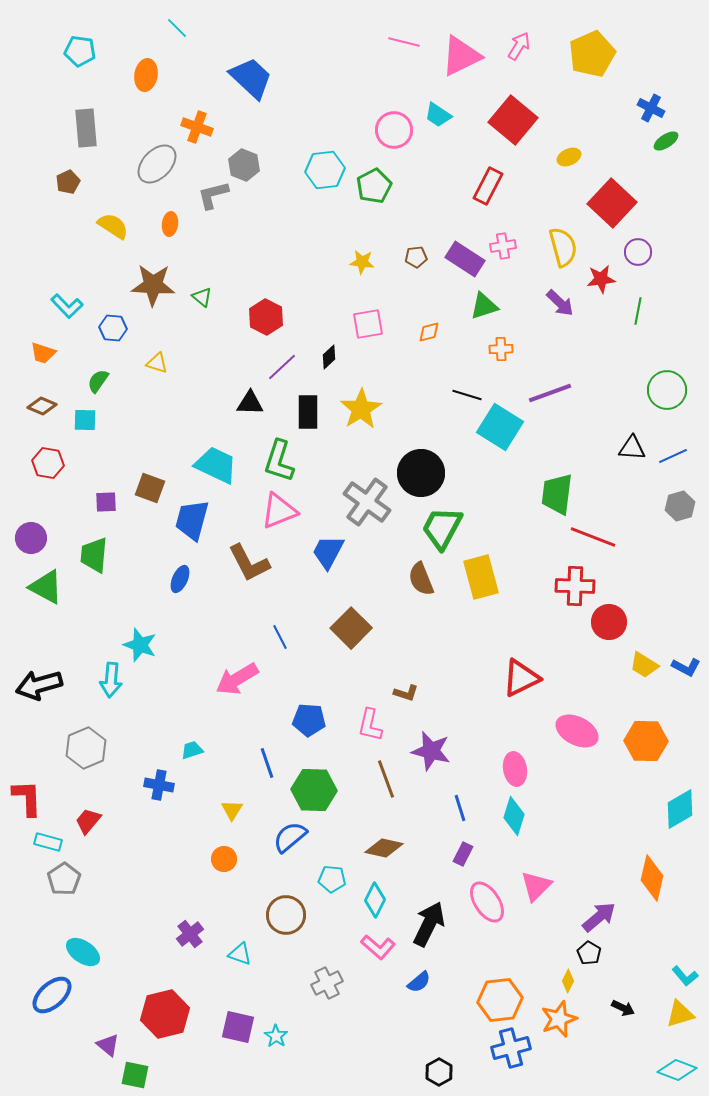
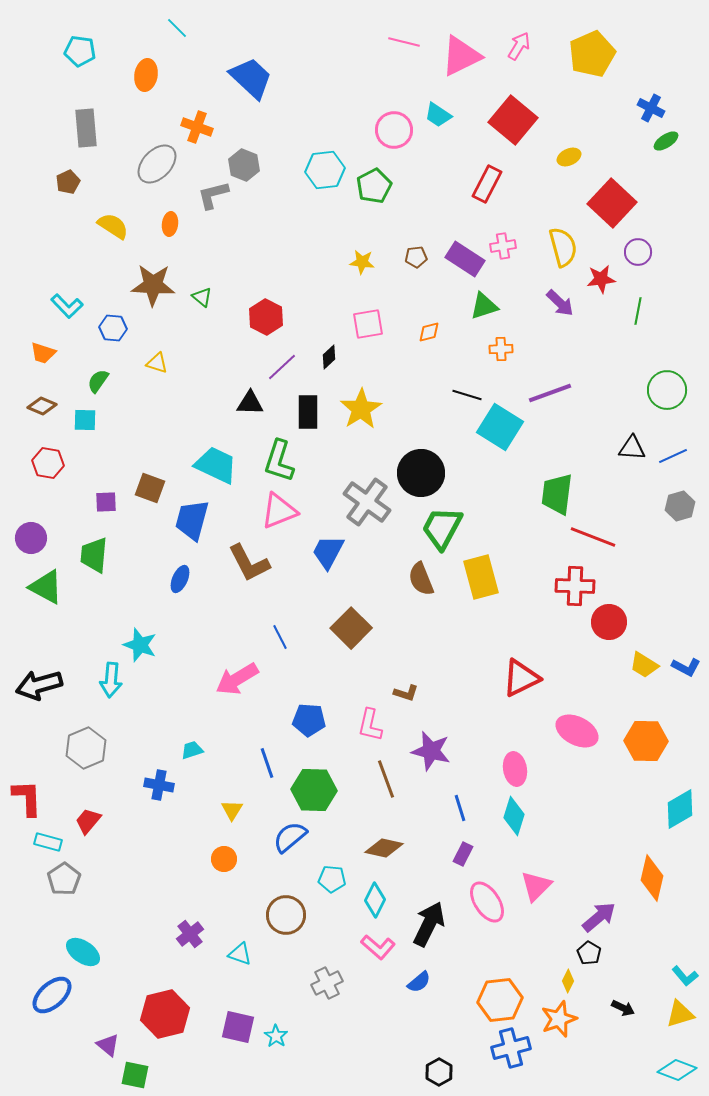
red rectangle at (488, 186): moved 1 px left, 2 px up
